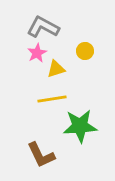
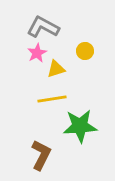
brown L-shape: rotated 128 degrees counterclockwise
